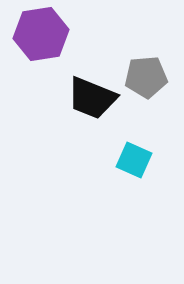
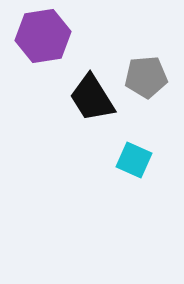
purple hexagon: moved 2 px right, 2 px down
black trapezoid: rotated 36 degrees clockwise
